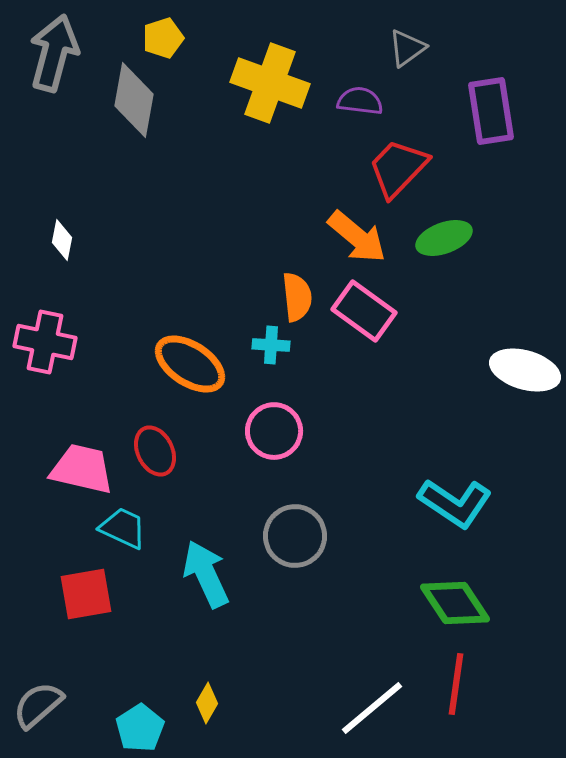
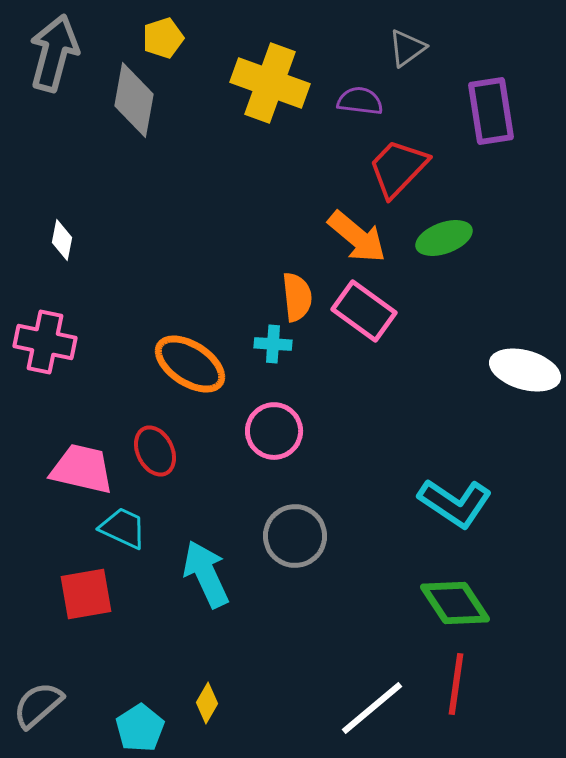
cyan cross: moved 2 px right, 1 px up
